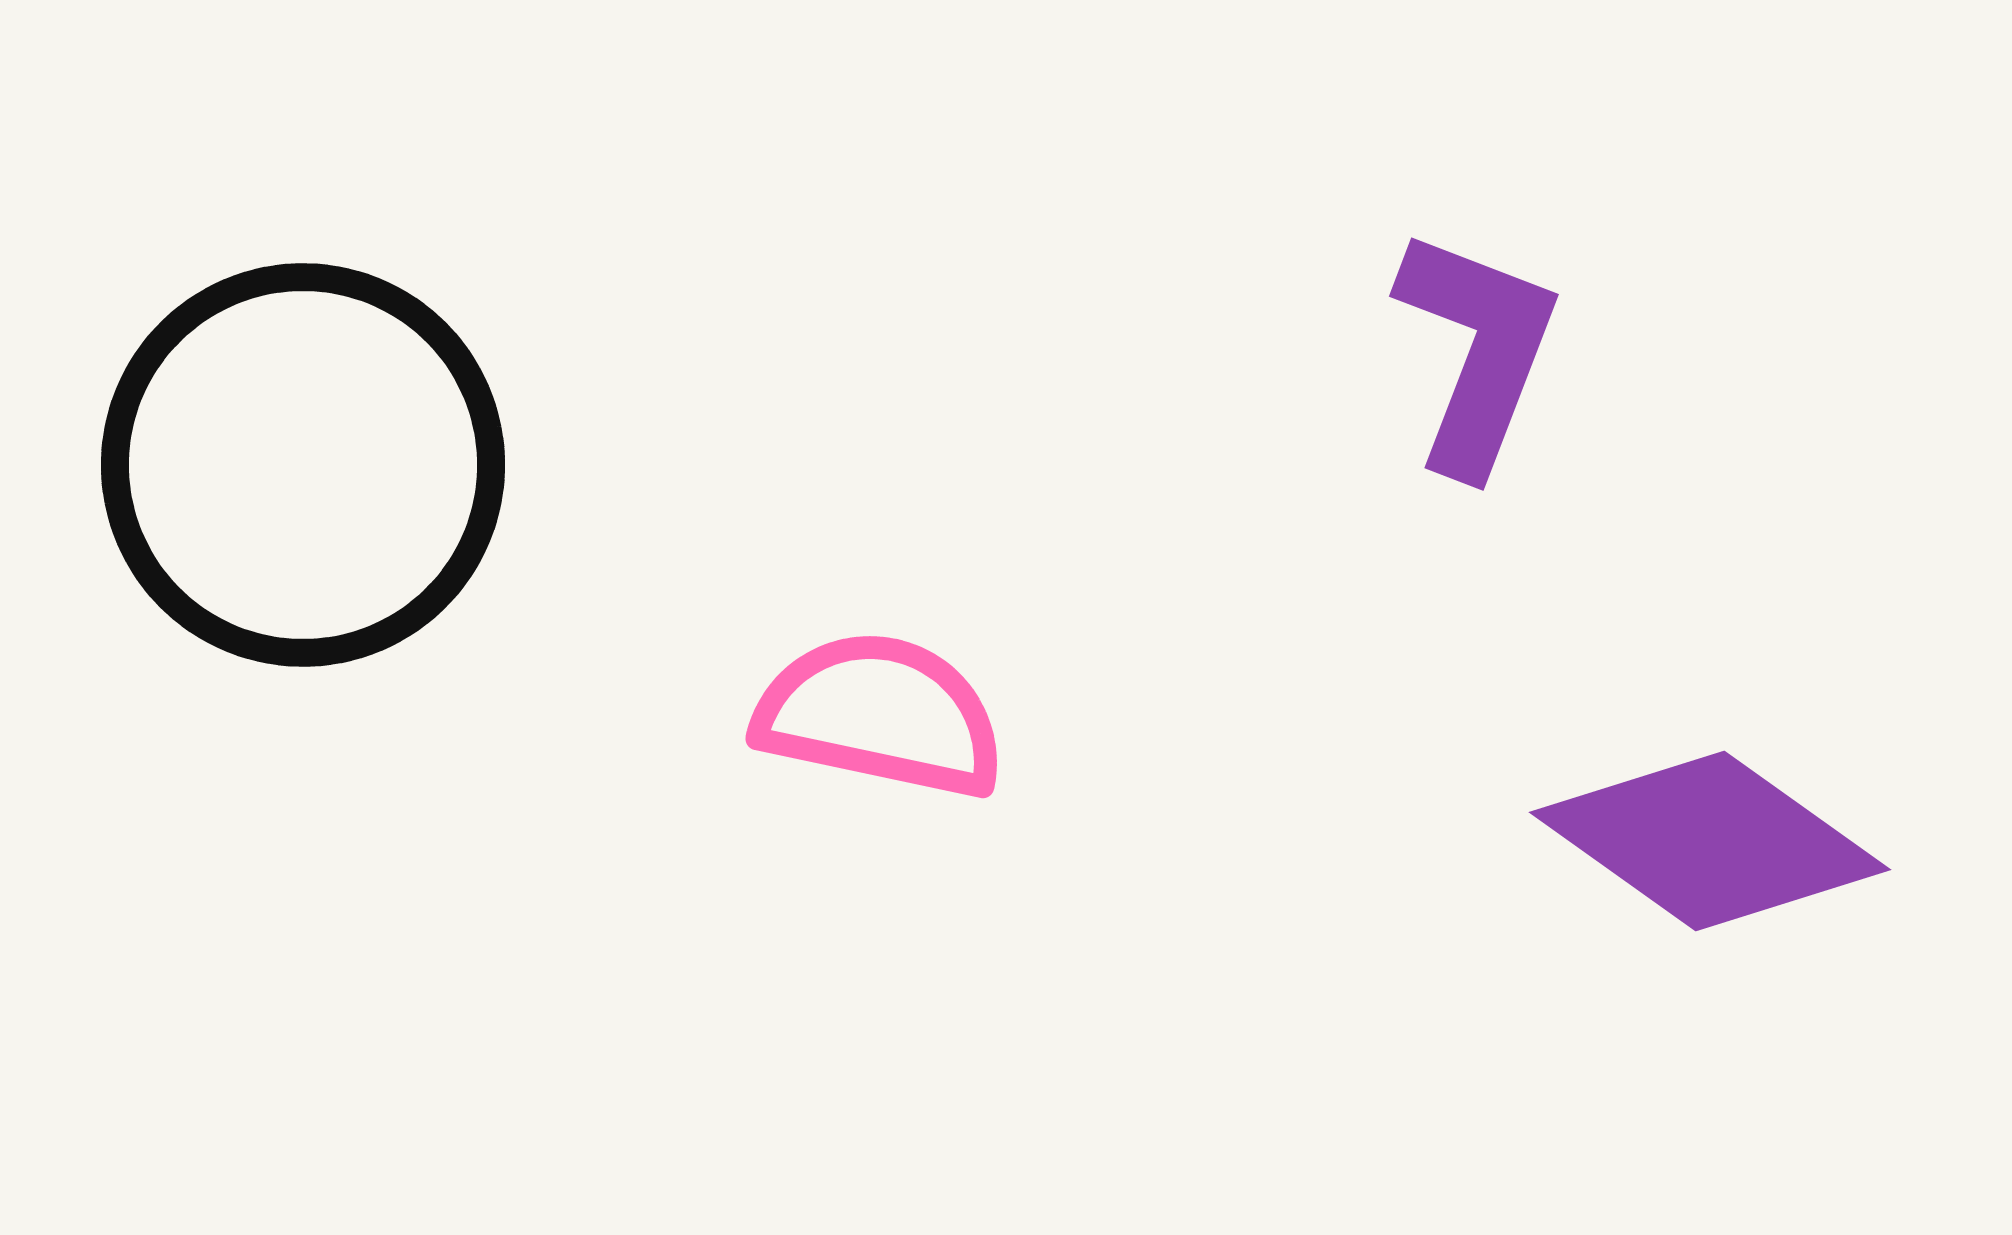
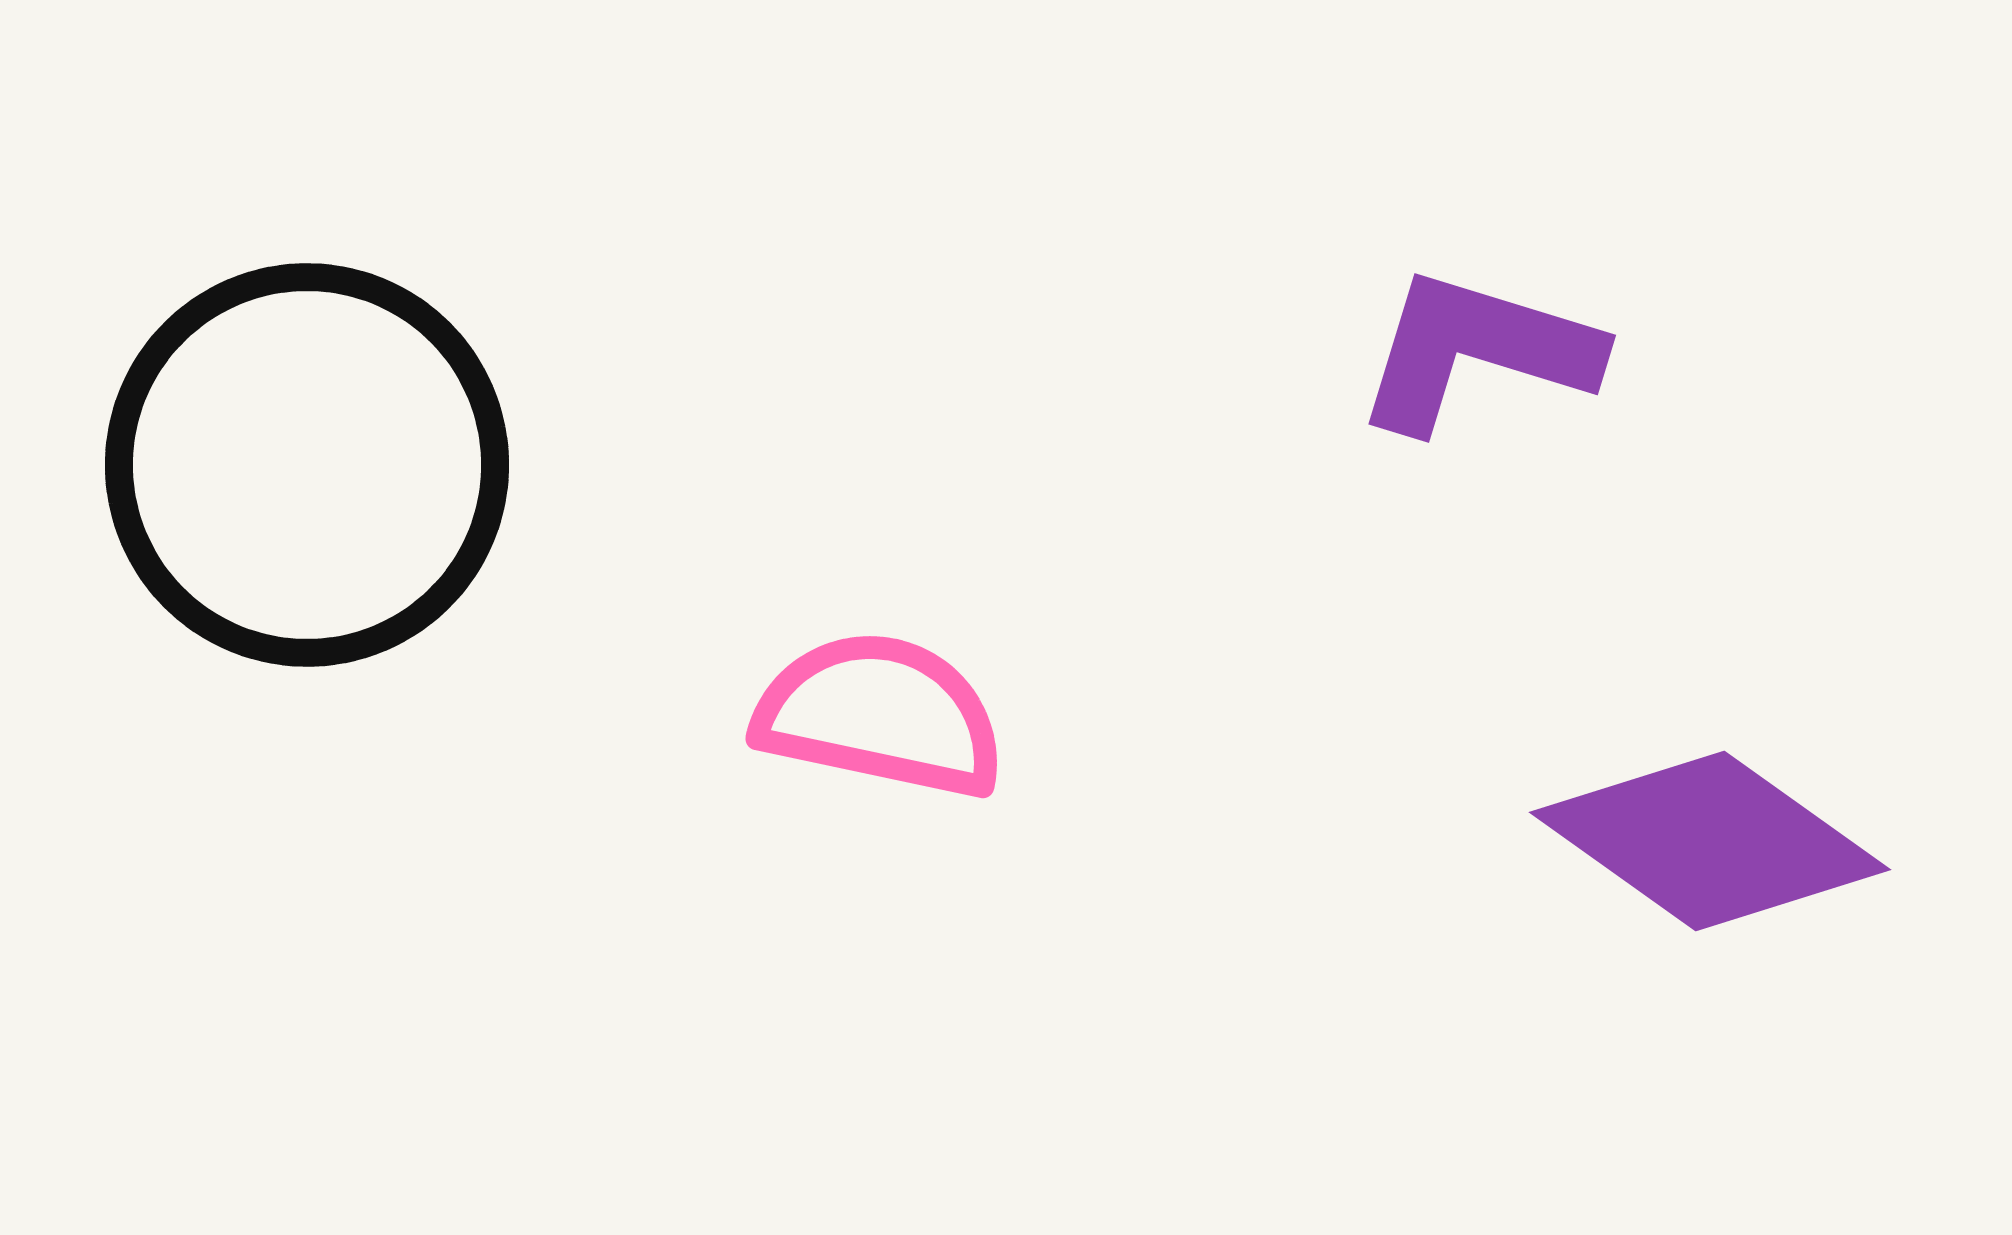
purple L-shape: rotated 94 degrees counterclockwise
black circle: moved 4 px right
